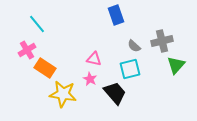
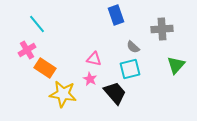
gray cross: moved 12 px up; rotated 10 degrees clockwise
gray semicircle: moved 1 px left, 1 px down
